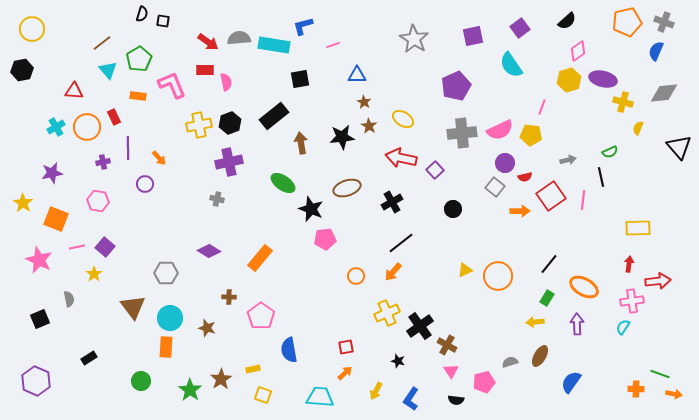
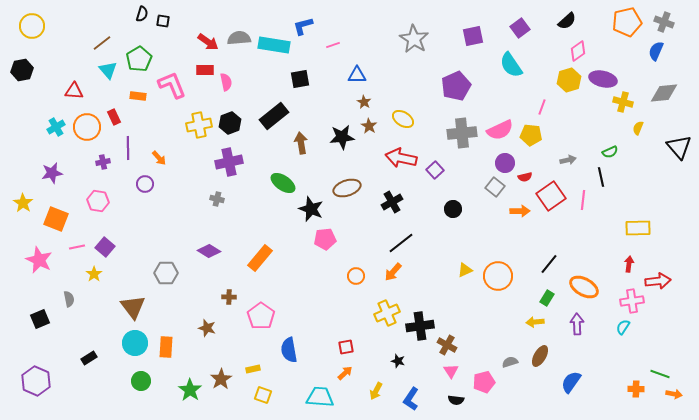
yellow circle at (32, 29): moved 3 px up
cyan circle at (170, 318): moved 35 px left, 25 px down
black cross at (420, 326): rotated 28 degrees clockwise
